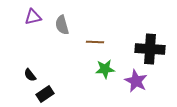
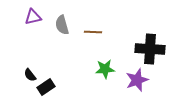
brown line: moved 2 px left, 10 px up
purple star: moved 1 px right, 1 px up; rotated 25 degrees clockwise
black rectangle: moved 1 px right, 7 px up
